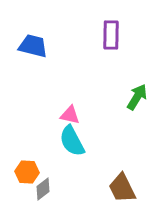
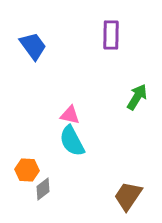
blue trapezoid: rotated 40 degrees clockwise
orange hexagon: moved 2 px up
brown trapezoid: moved 6 px right, 8 px down; rotated 60 degrees clockwise
